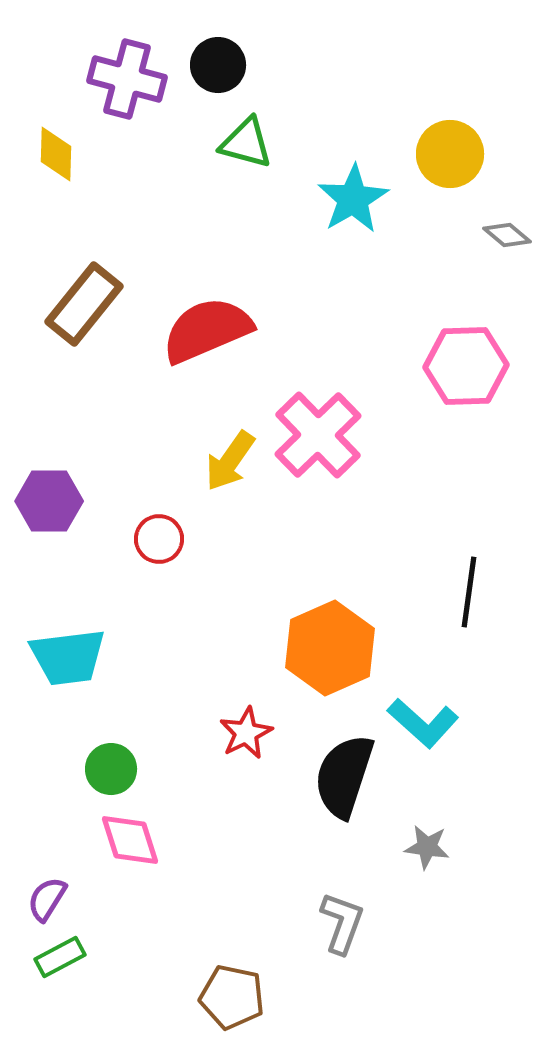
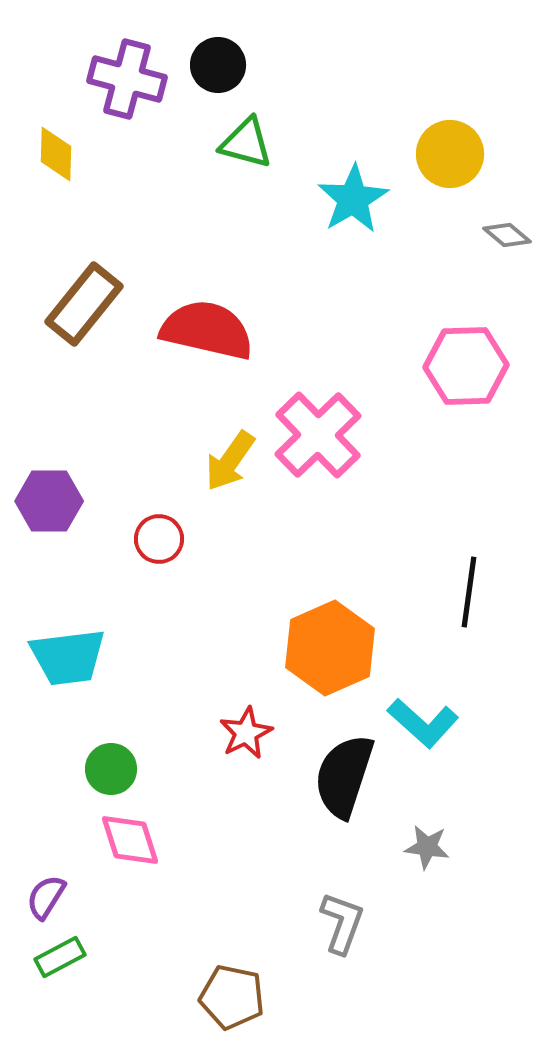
red semicircle: rotated 36 degrees clockwise
purple semicircle: moved 1 px left, 2 px up
